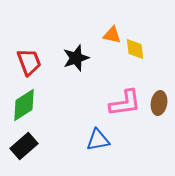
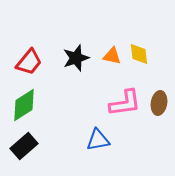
orange triangle: moved 21 px down
yellow diamond: moved 4 px right, 5 px down
red trapezoid: rotated 60 degrees clockwise
